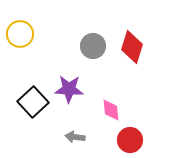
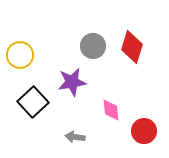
yellow circle: moved 21 px down
purple star: moved 3 px right, 7 px up; rotated 12 degrees counterclockwise
red circle: moved 14 px right, 9 px up
